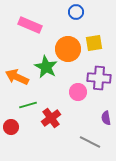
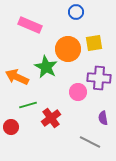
purple semicircle: moved 3 px left
